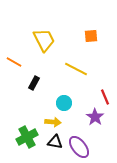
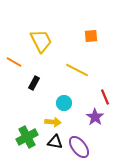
yellow trapezoid: moved 3 px left, 1 px down
yellow line: moved 1 px right, 1 px down
